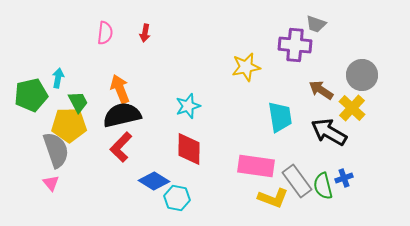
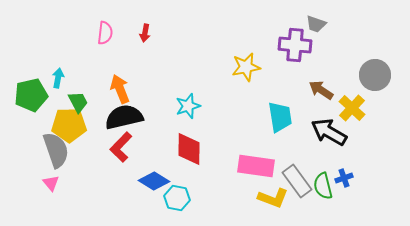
gray circle: moved 13 px right
black semicircle: moved 2 px right, 2 px down
